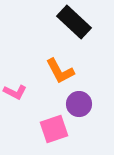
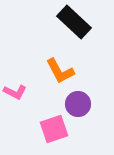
purple circle: moved 1 px left
